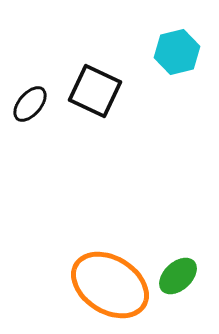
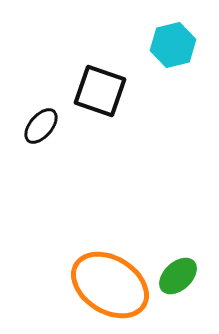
cyan hexagon: moved 4 px left, 7 px up
black square: moved 5 px right; rotated 6 degrees counterclockwise
black ellipse: moved 11 px right, 22 px down
